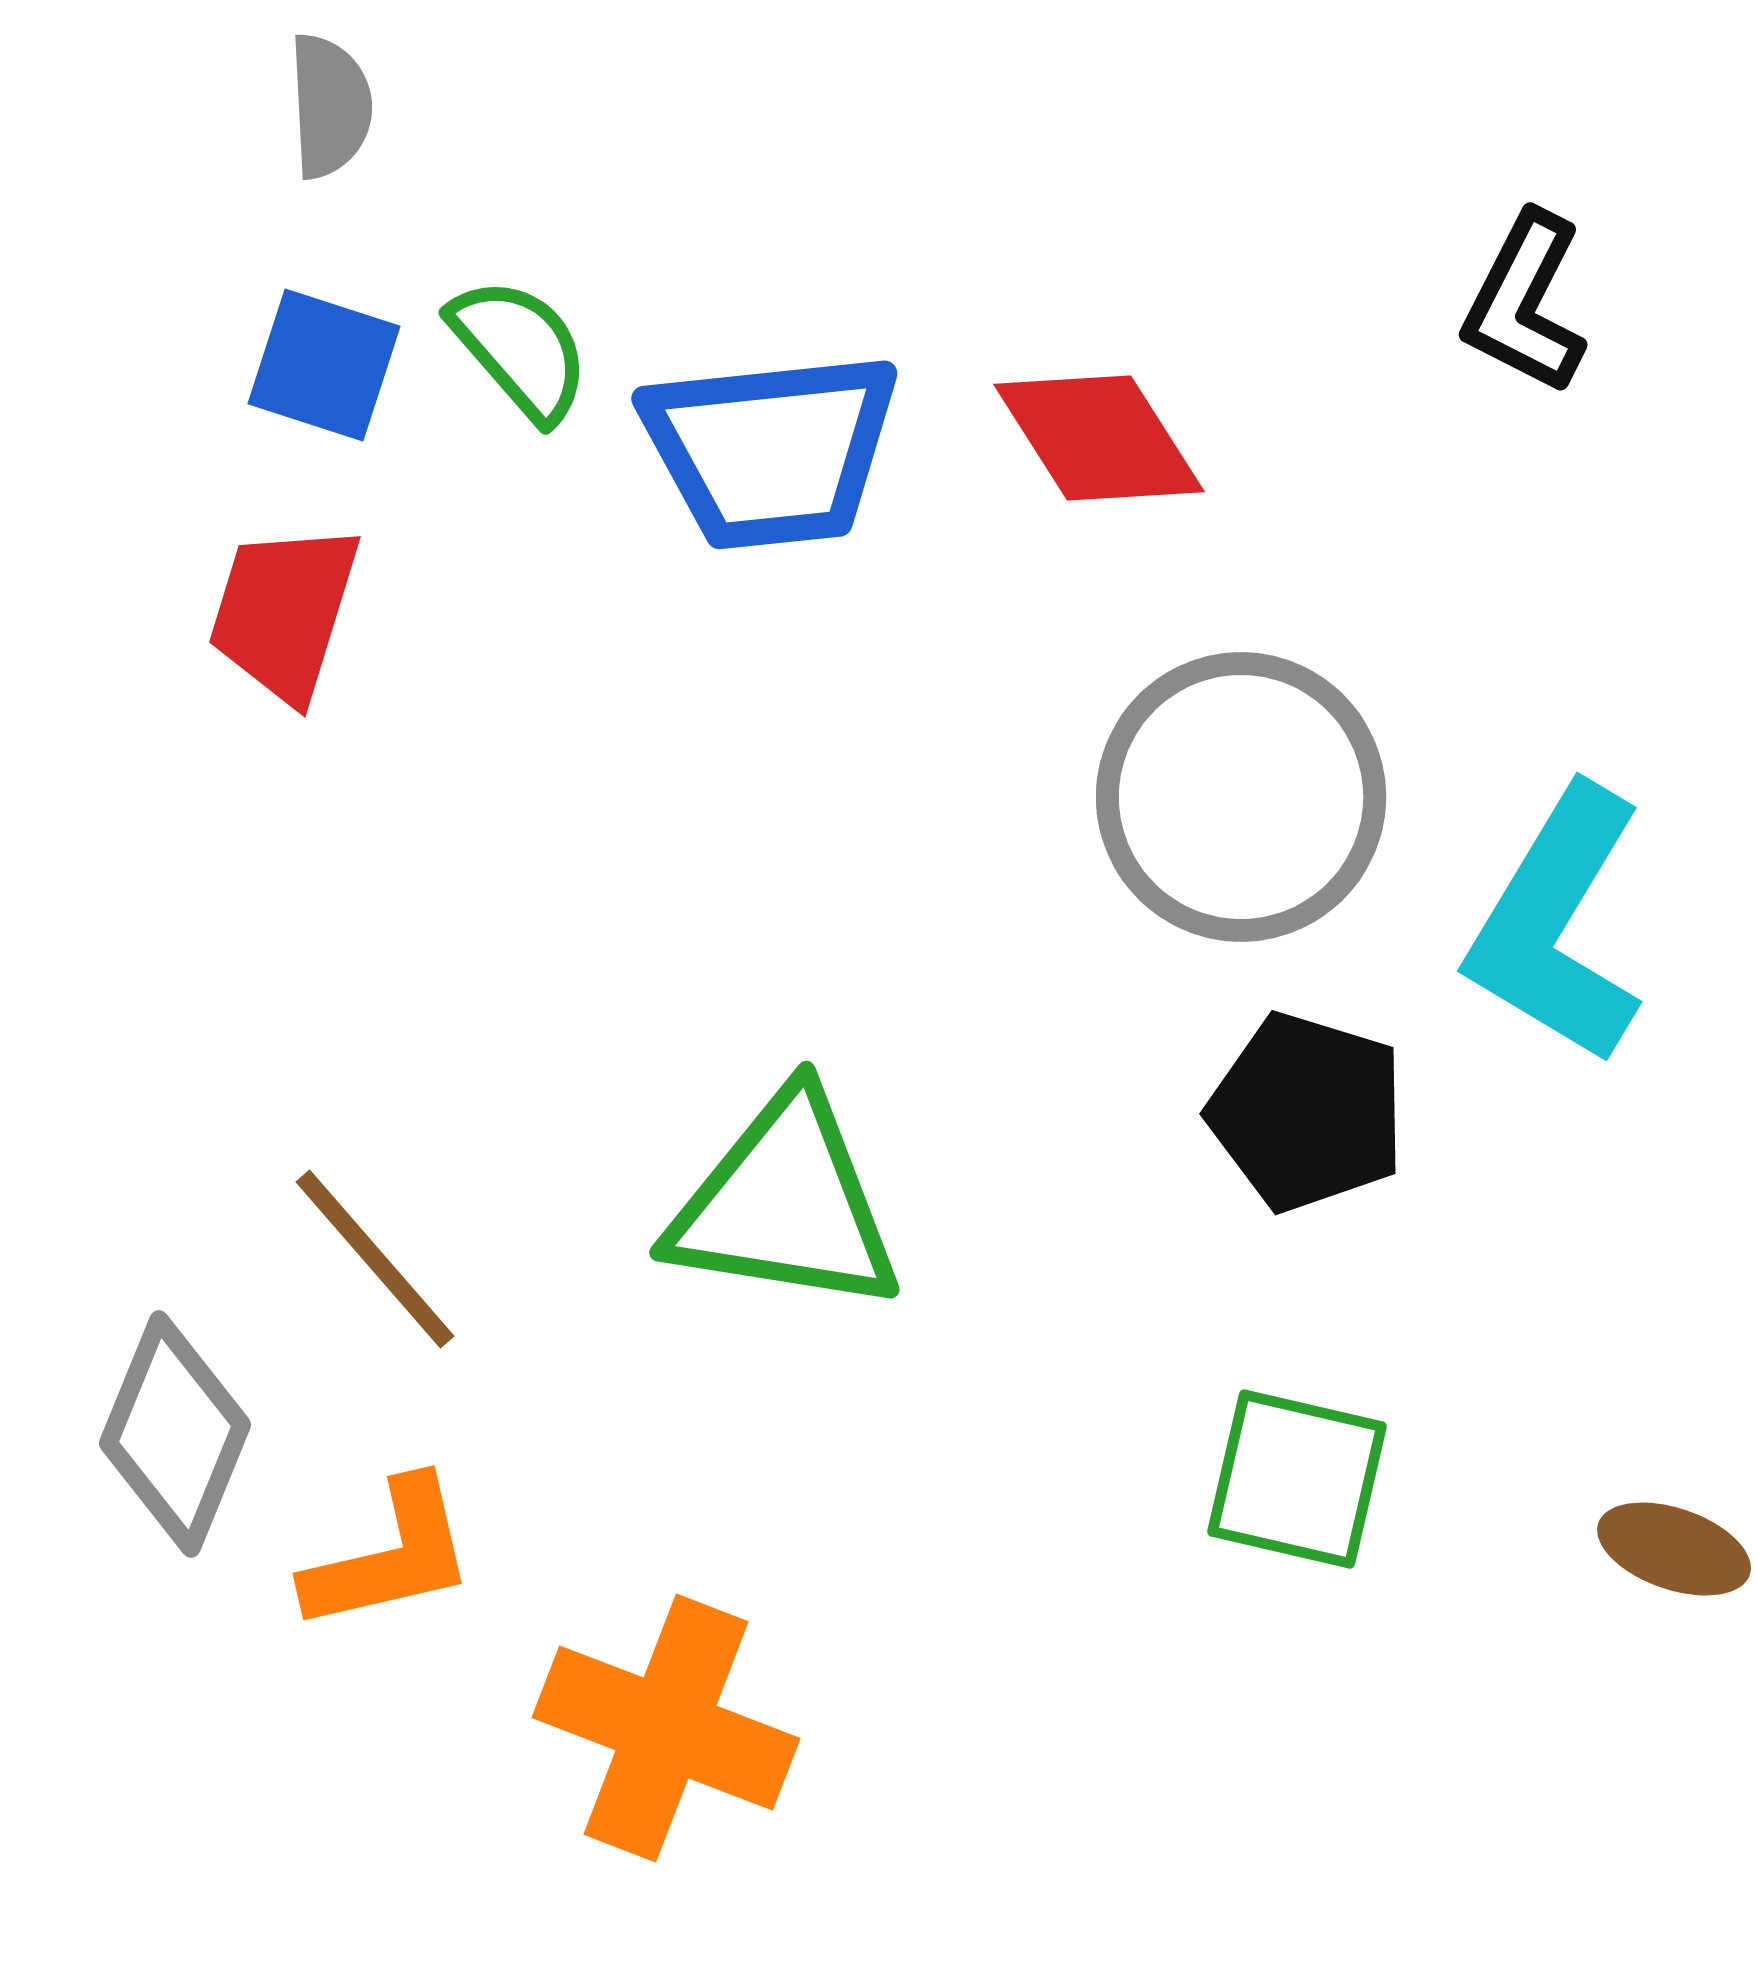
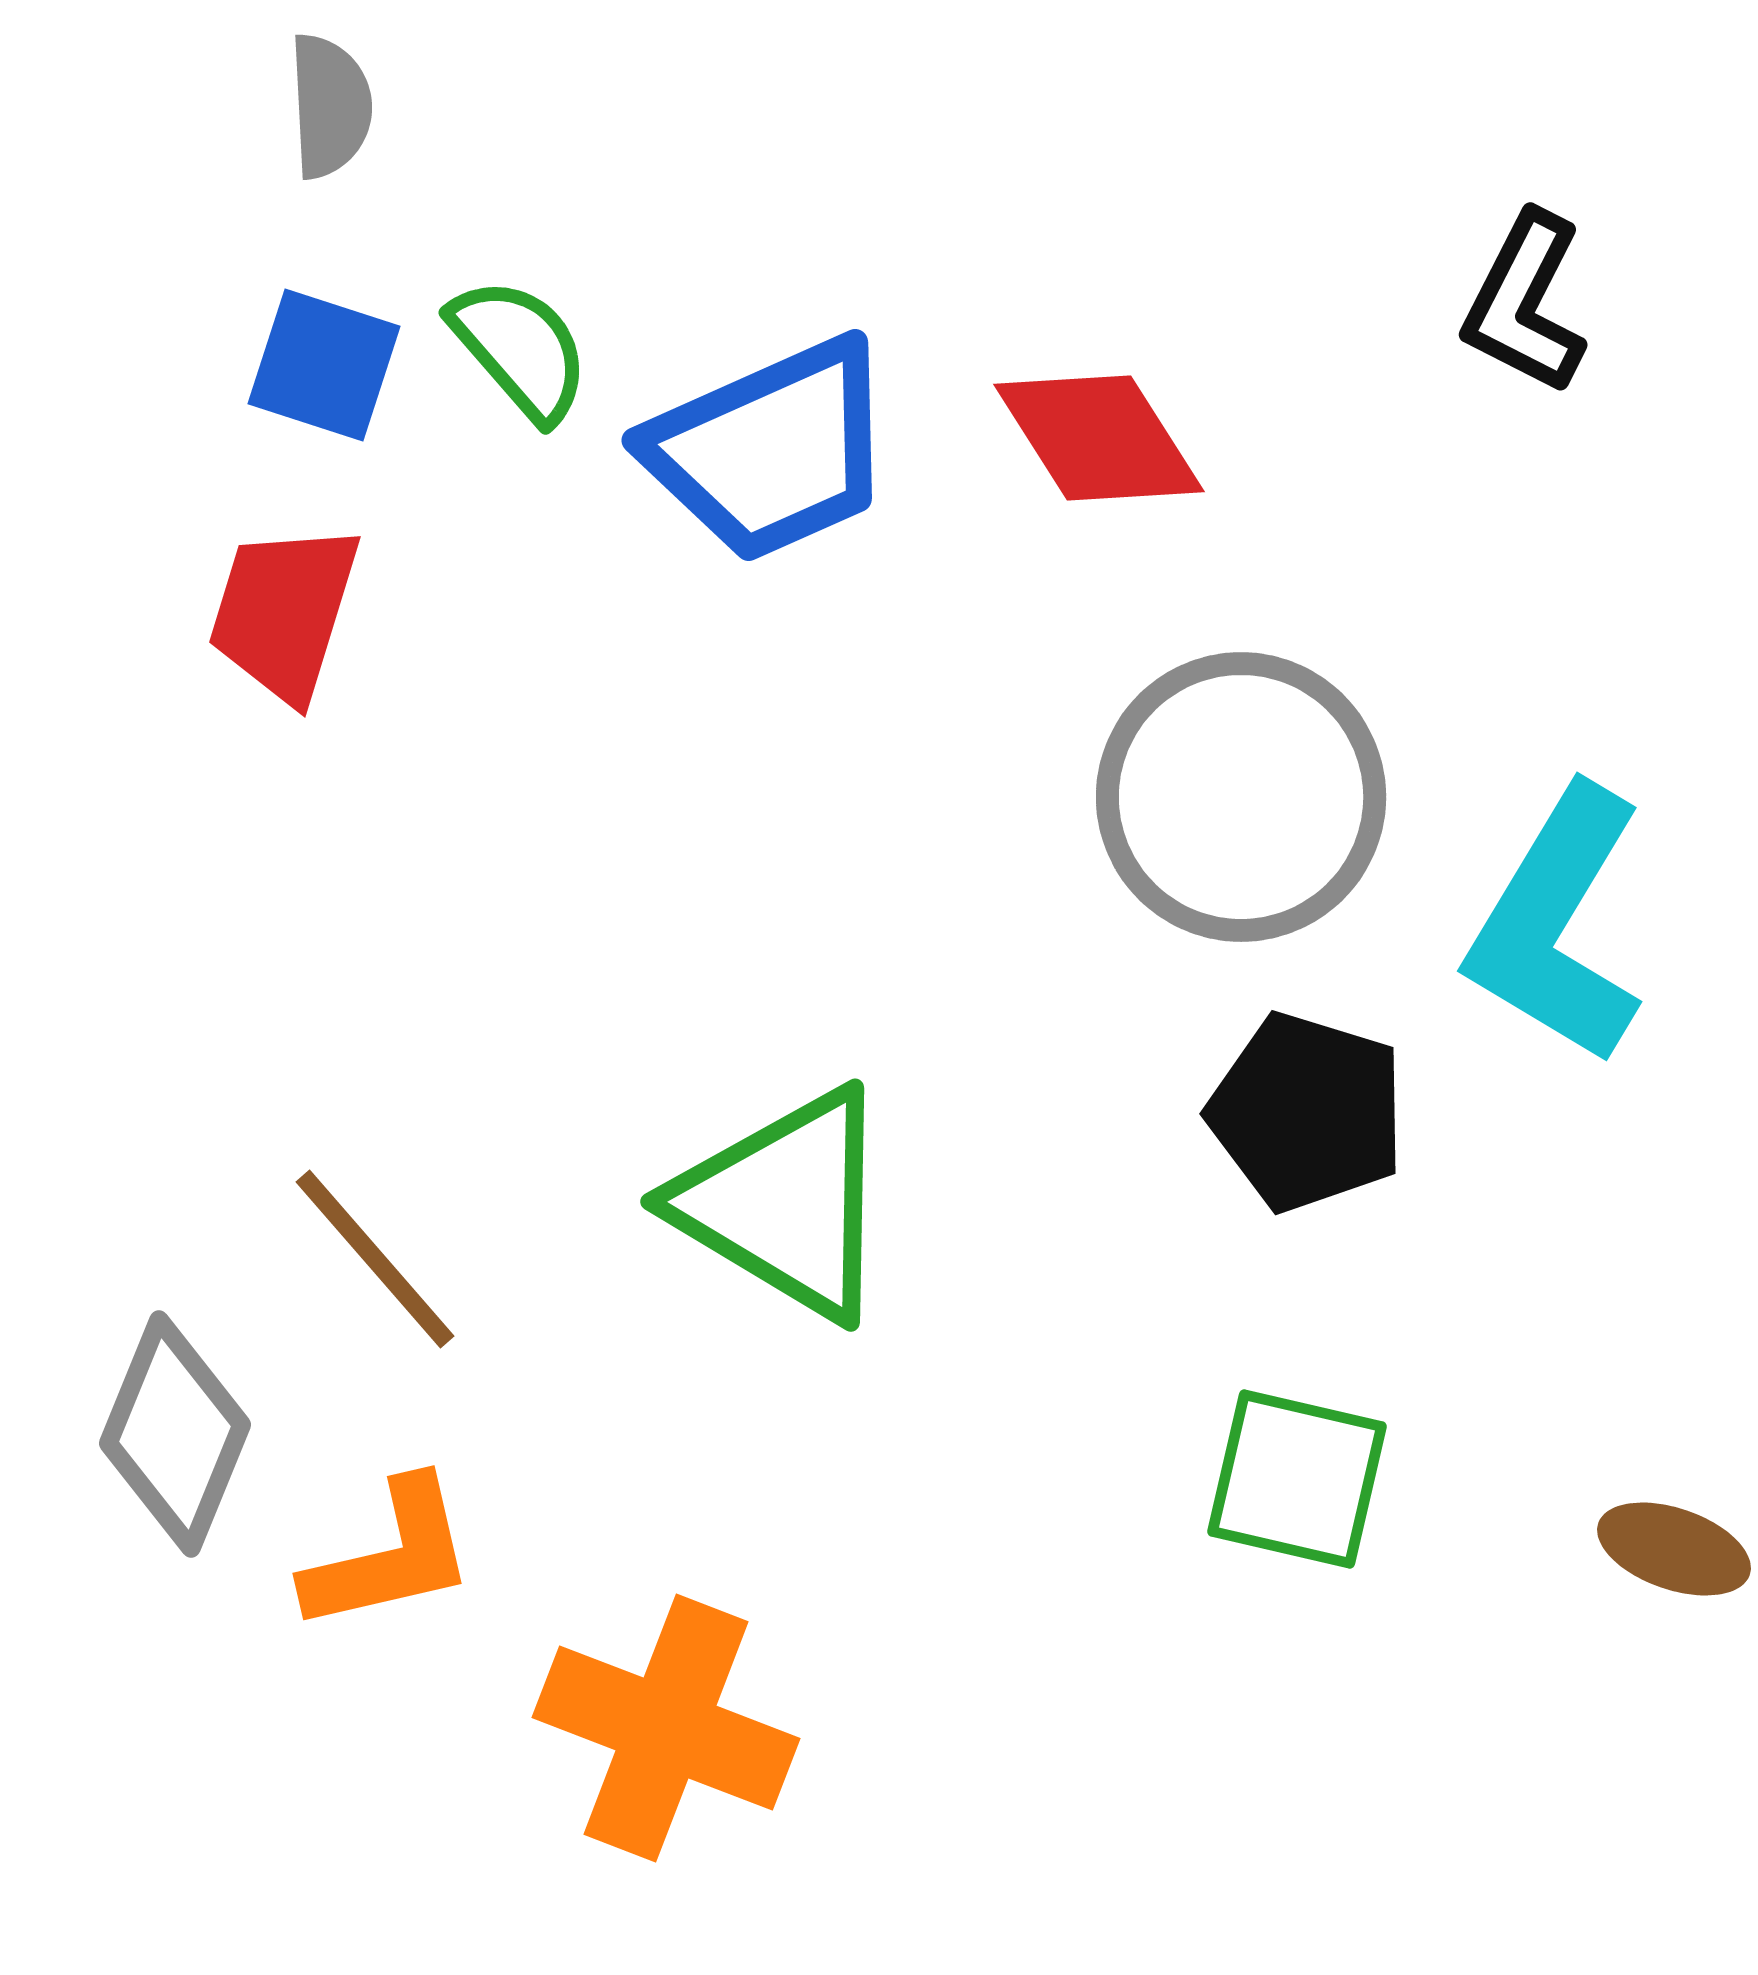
blue trapezoid: rotated 18 degrees counterclockwise
green triangle: rotated 22 degrees clockwise
